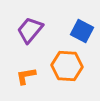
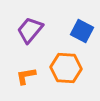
orange hexagon: moved 1 px left, 2 px down
